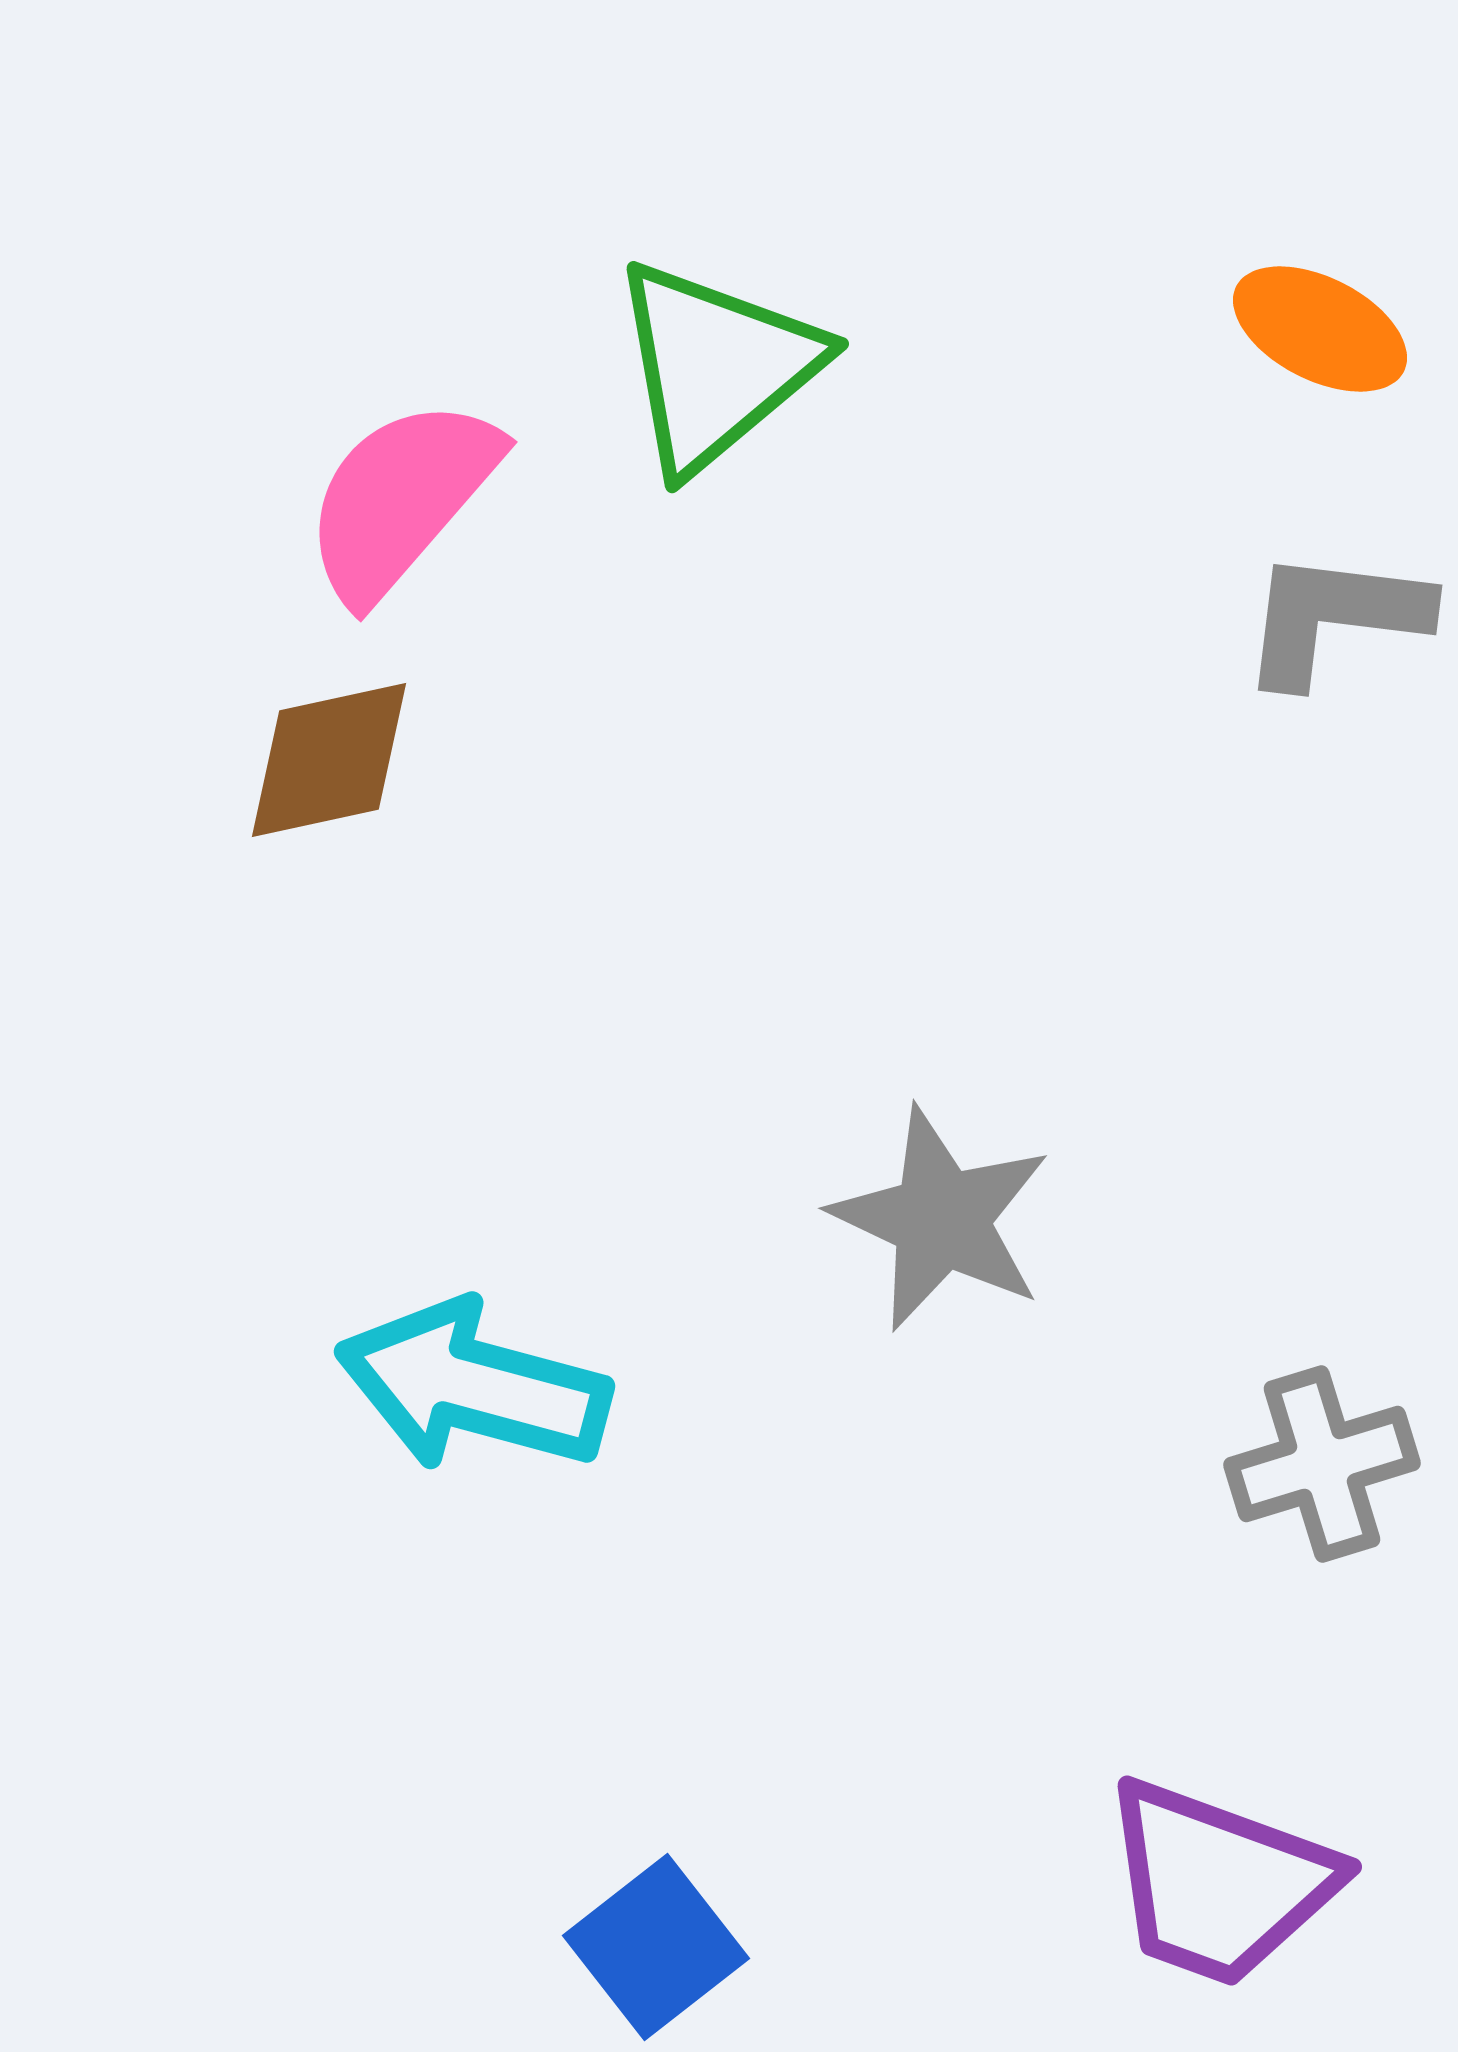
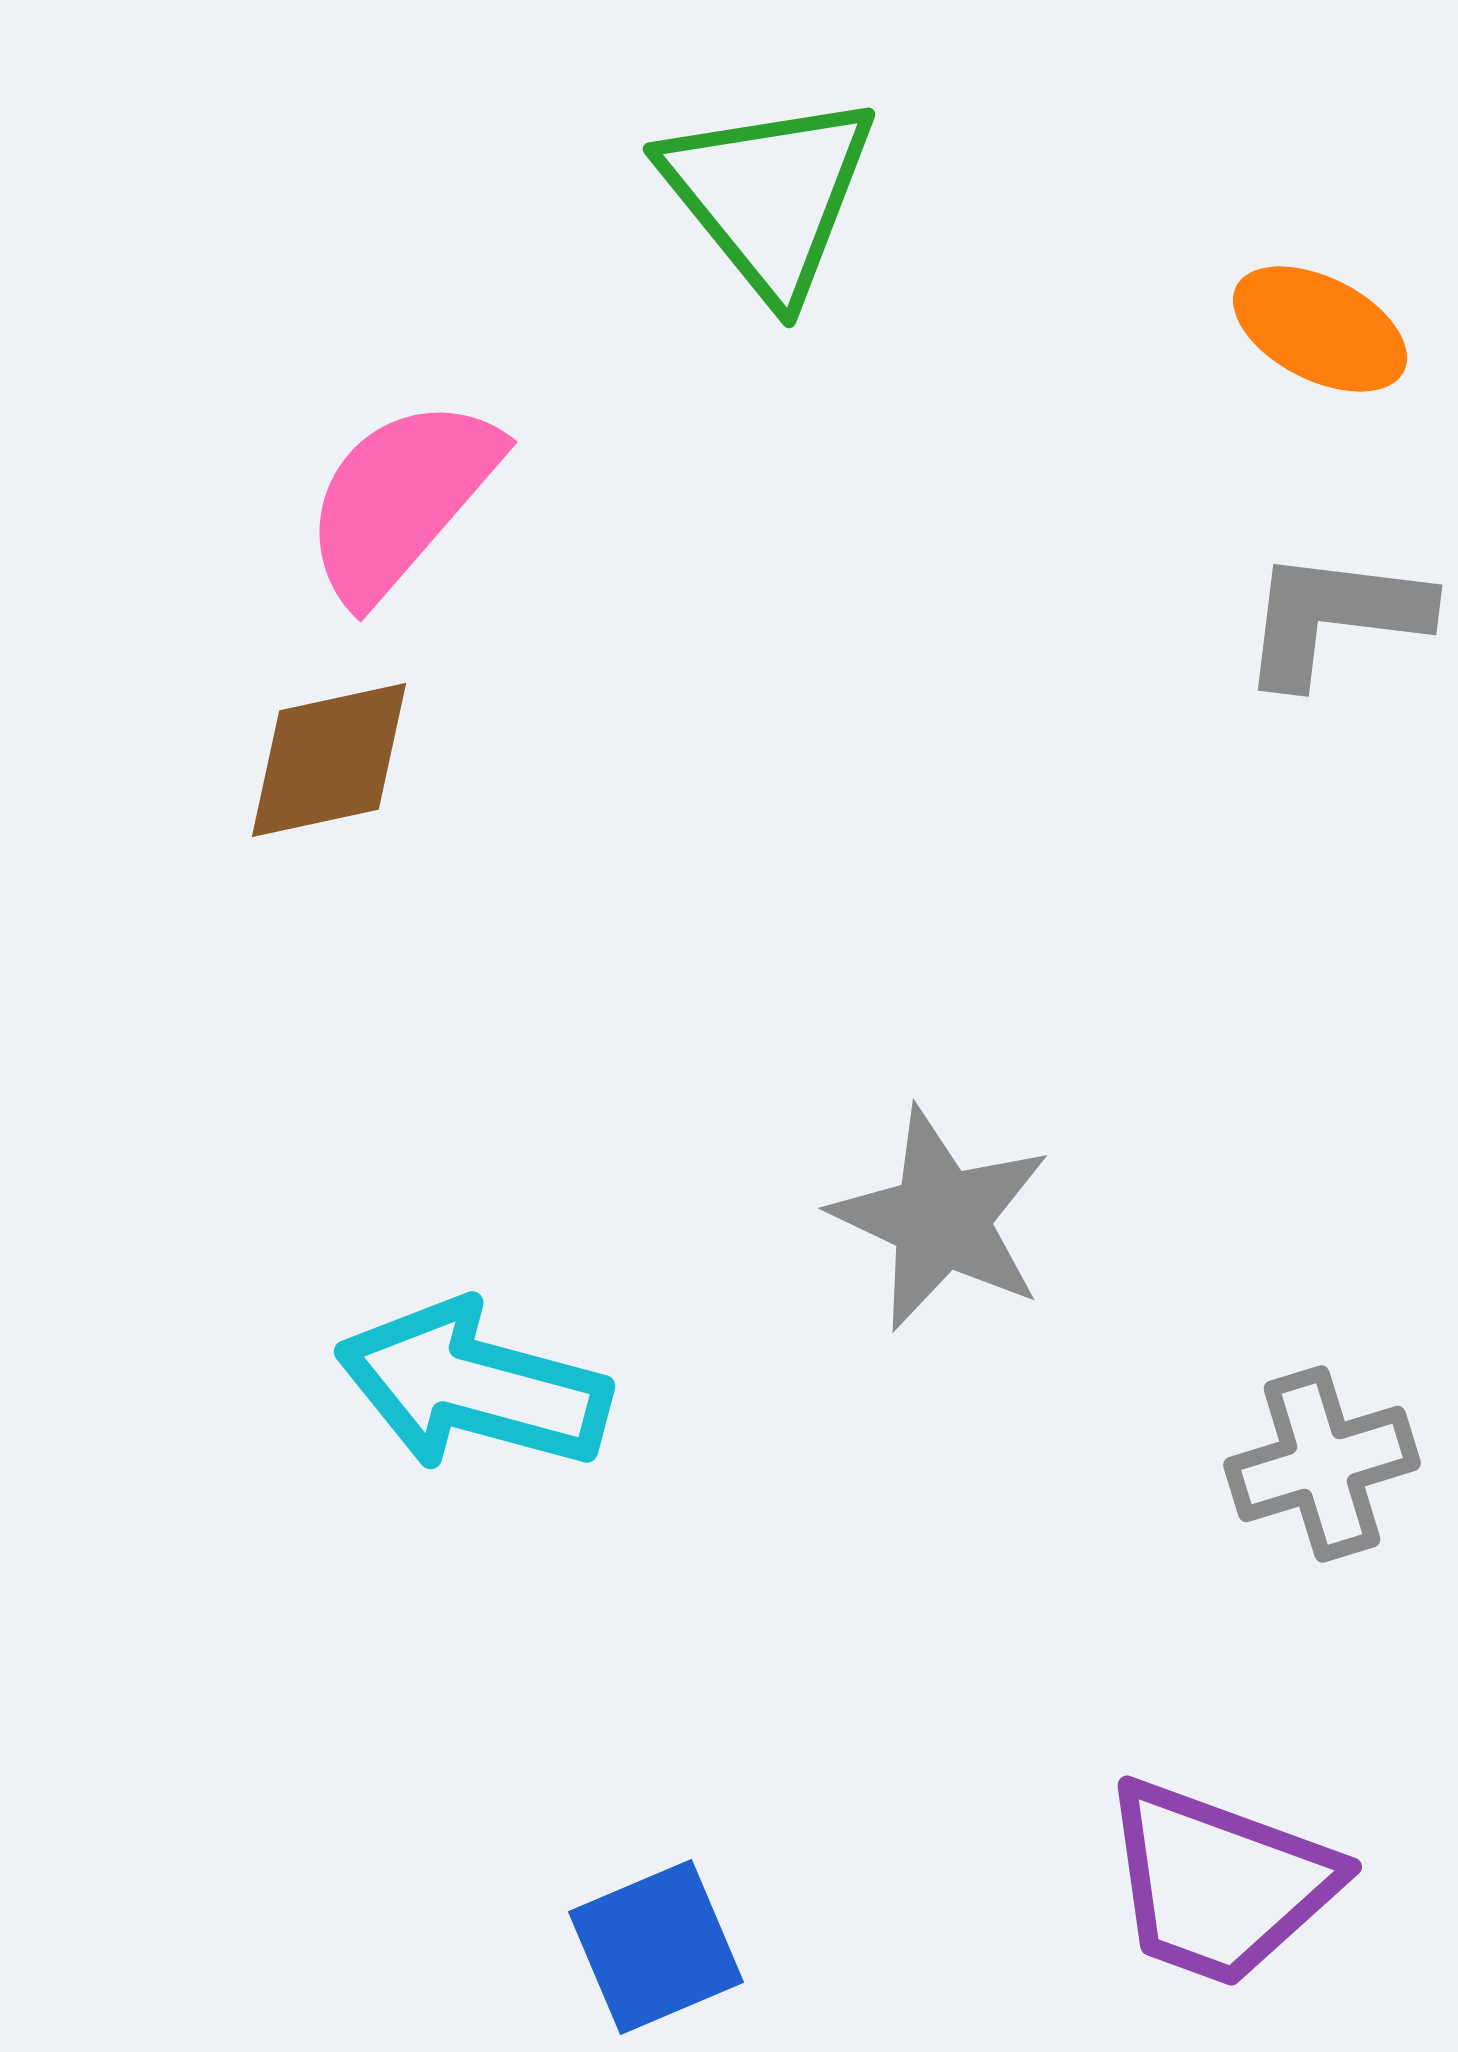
green triangle: moved 53 px right, 171 px up; rotated 29 degrees counterclockwise
blue square: rotated 15 degrees clockwise
